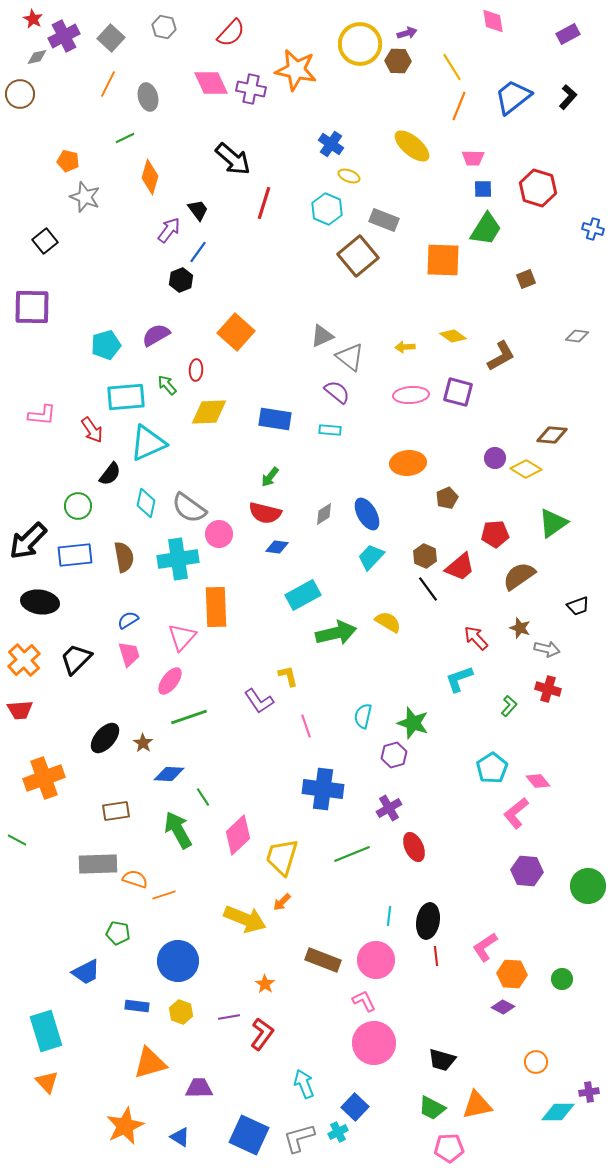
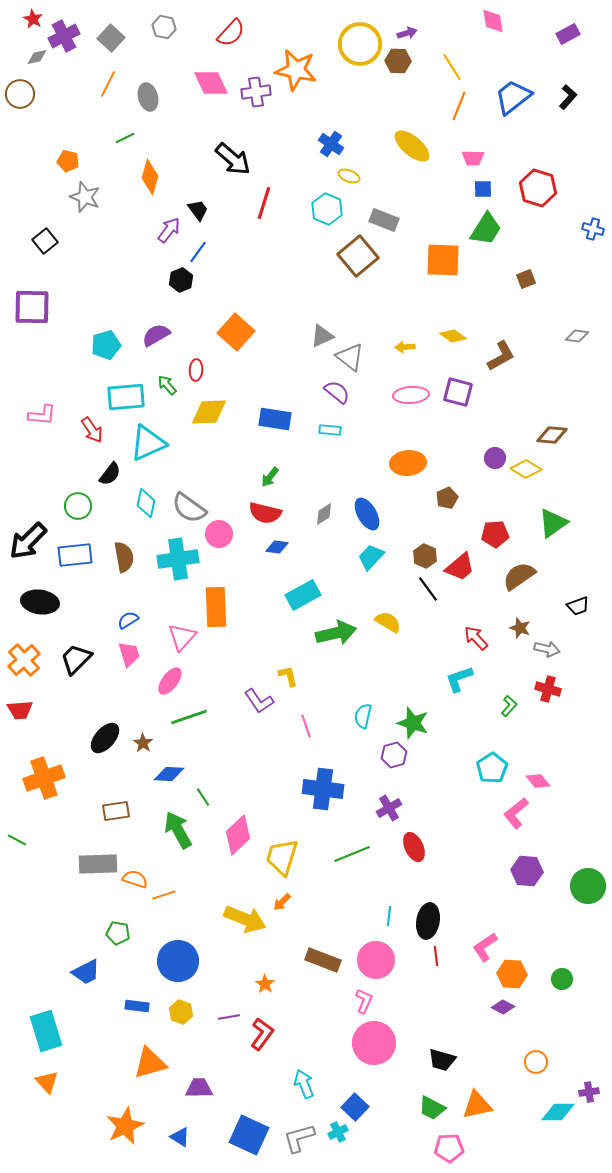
purple cross at (251, 89): moved 5 px right, 3 px down; rotated 20 degrees counterclockwise
pink L-shape at (364, 1001): rotated 50 degrees clockwise
